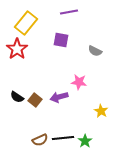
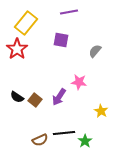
gray semicircle: rotated 104 degrees clockwise
purple arrow: rotated 42 degrees counterclockwise
black line: moved 1 px right, 5 px up
